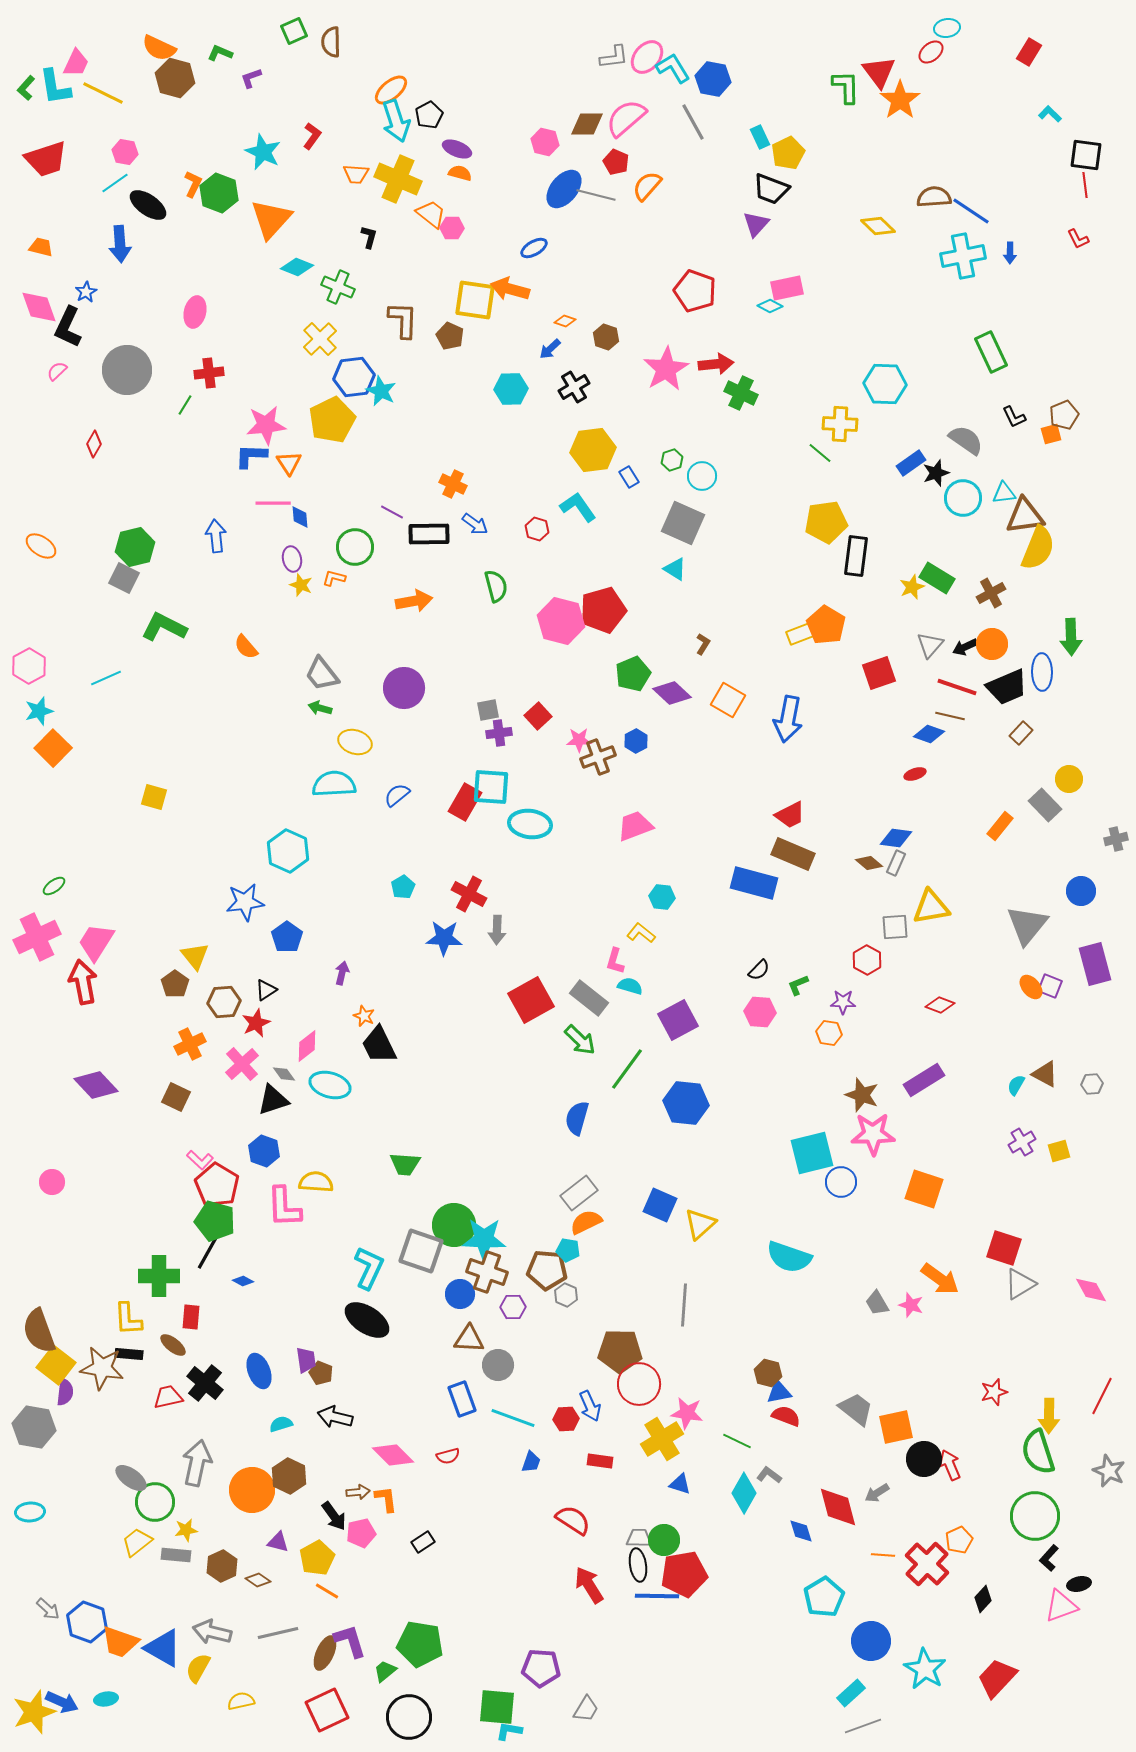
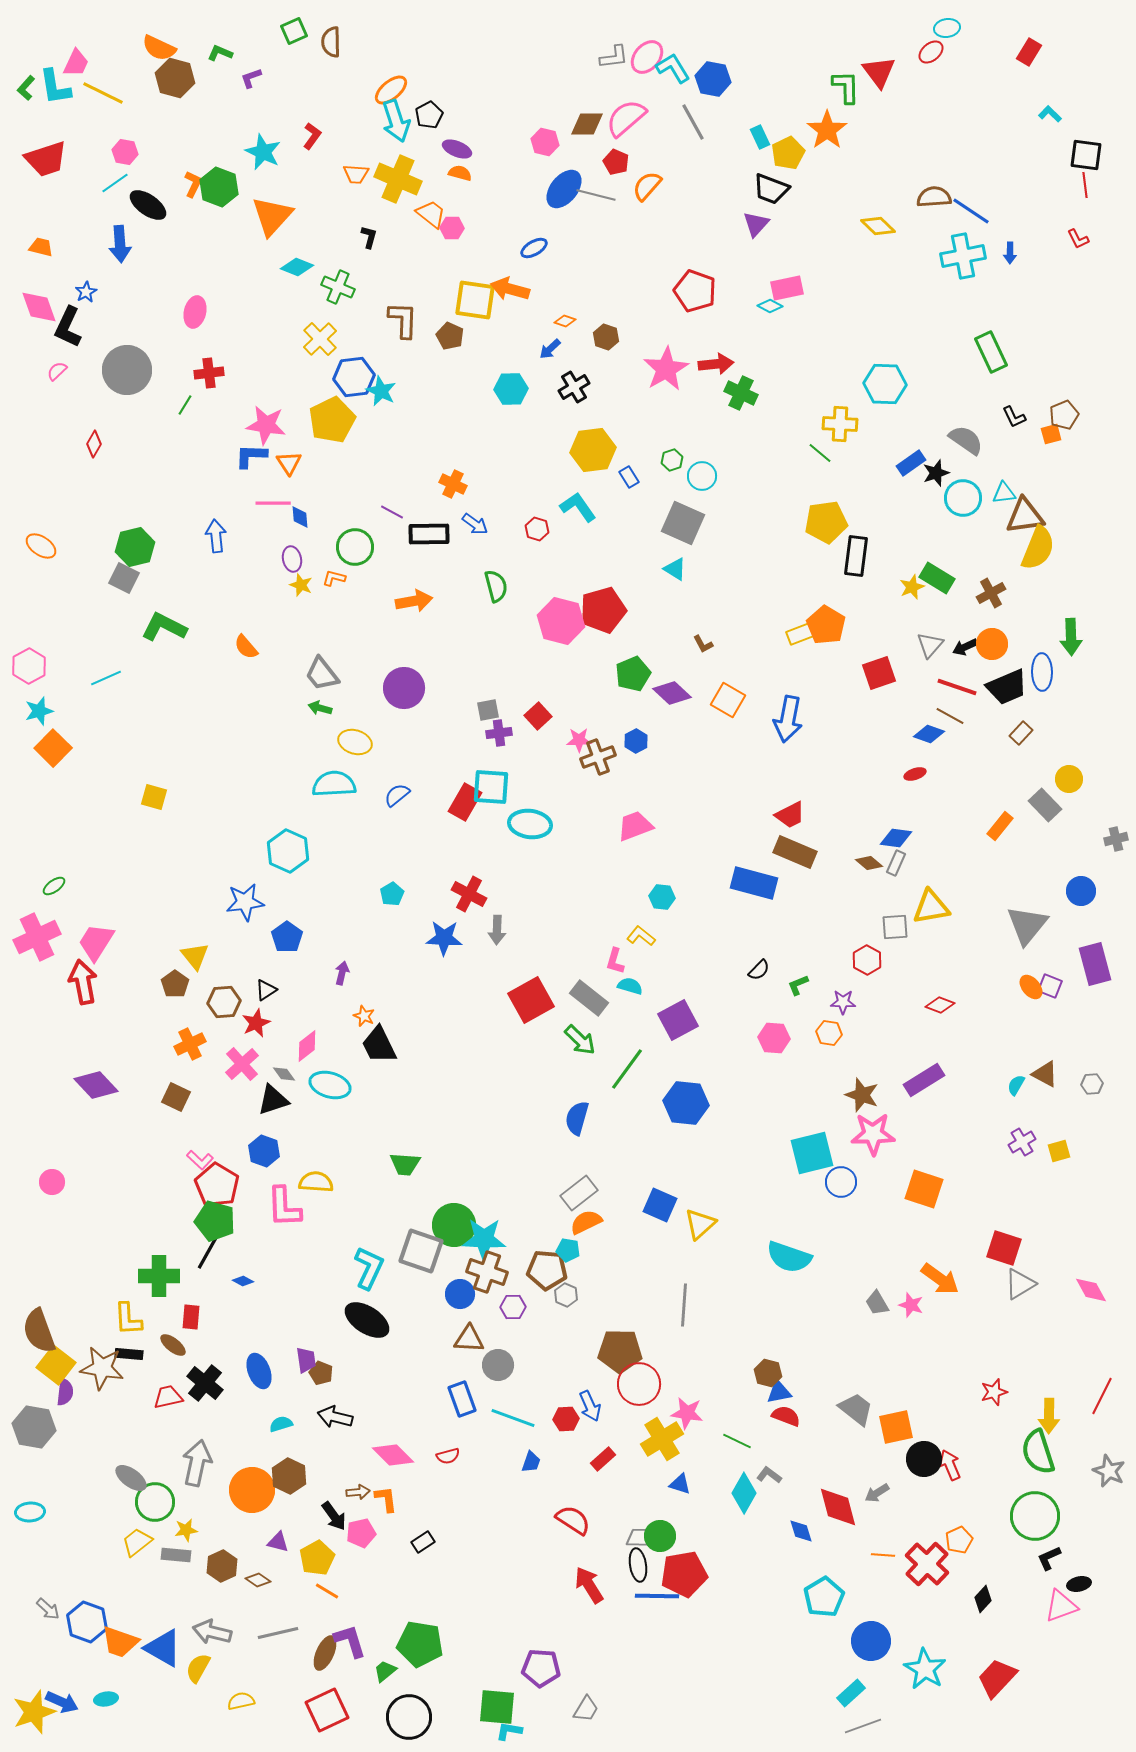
orange star at (900, 100): moved 73 px left, 30 px down
green hexagon at (219, 193): moved 6 px up
orange triangle at (271, 219): moved 1 px right, 3 px up
pink star at (266, 425): rotated 15 degrees clockwise
brown L-shape at (703, 644): rotated 120 degrees clockwise
brown line at (950, 716): rotated 16 degrees clockwise
brown rectangle at (793, 854): moved 2 px right, 2 px up
cyan pentagon at (403, 887): moved 11 px left, 7 px down
yellow L-shape at (641, 933): moved 3 px down
pink hexagon at (760, 1012): moved 14 px right, 26 px down
red rectangle at (600, 1461): moved 3 px right, 2 px up; rotated 50 degrees counterclockwise
green circle at (664, 1540): moved 4 px left, 4 px up
black L-shape at (1049, 1558): rotated 24 degrees clockwise
